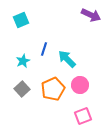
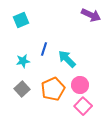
cyan star: rotated 16 degrees clockwise
pink square: moved 10 px up; rotated 24 degrees counterclockwise
